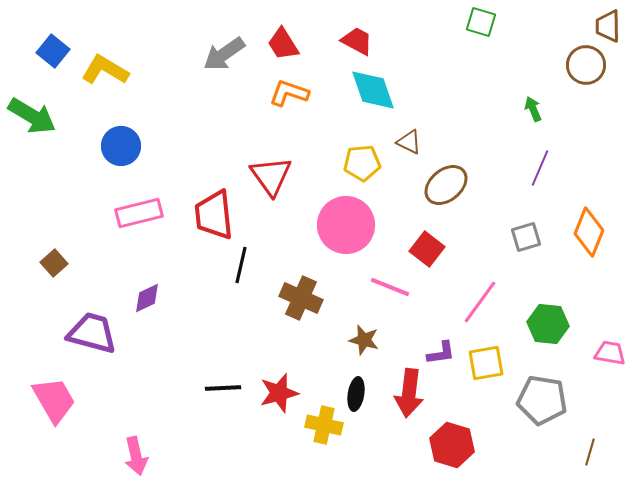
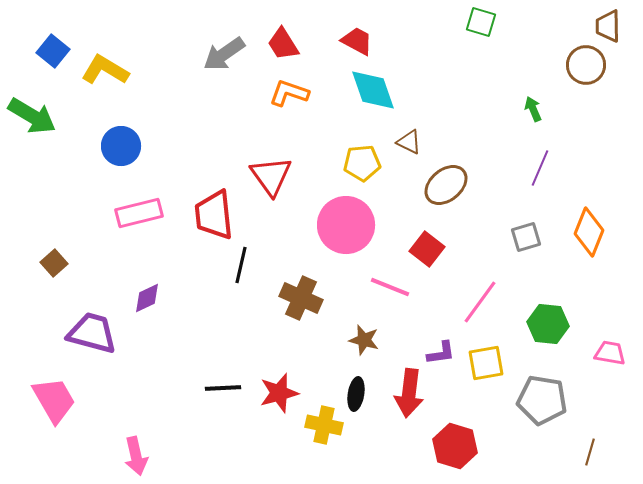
red hexagon at (452, 445): moved 3 px right, 1 px down
